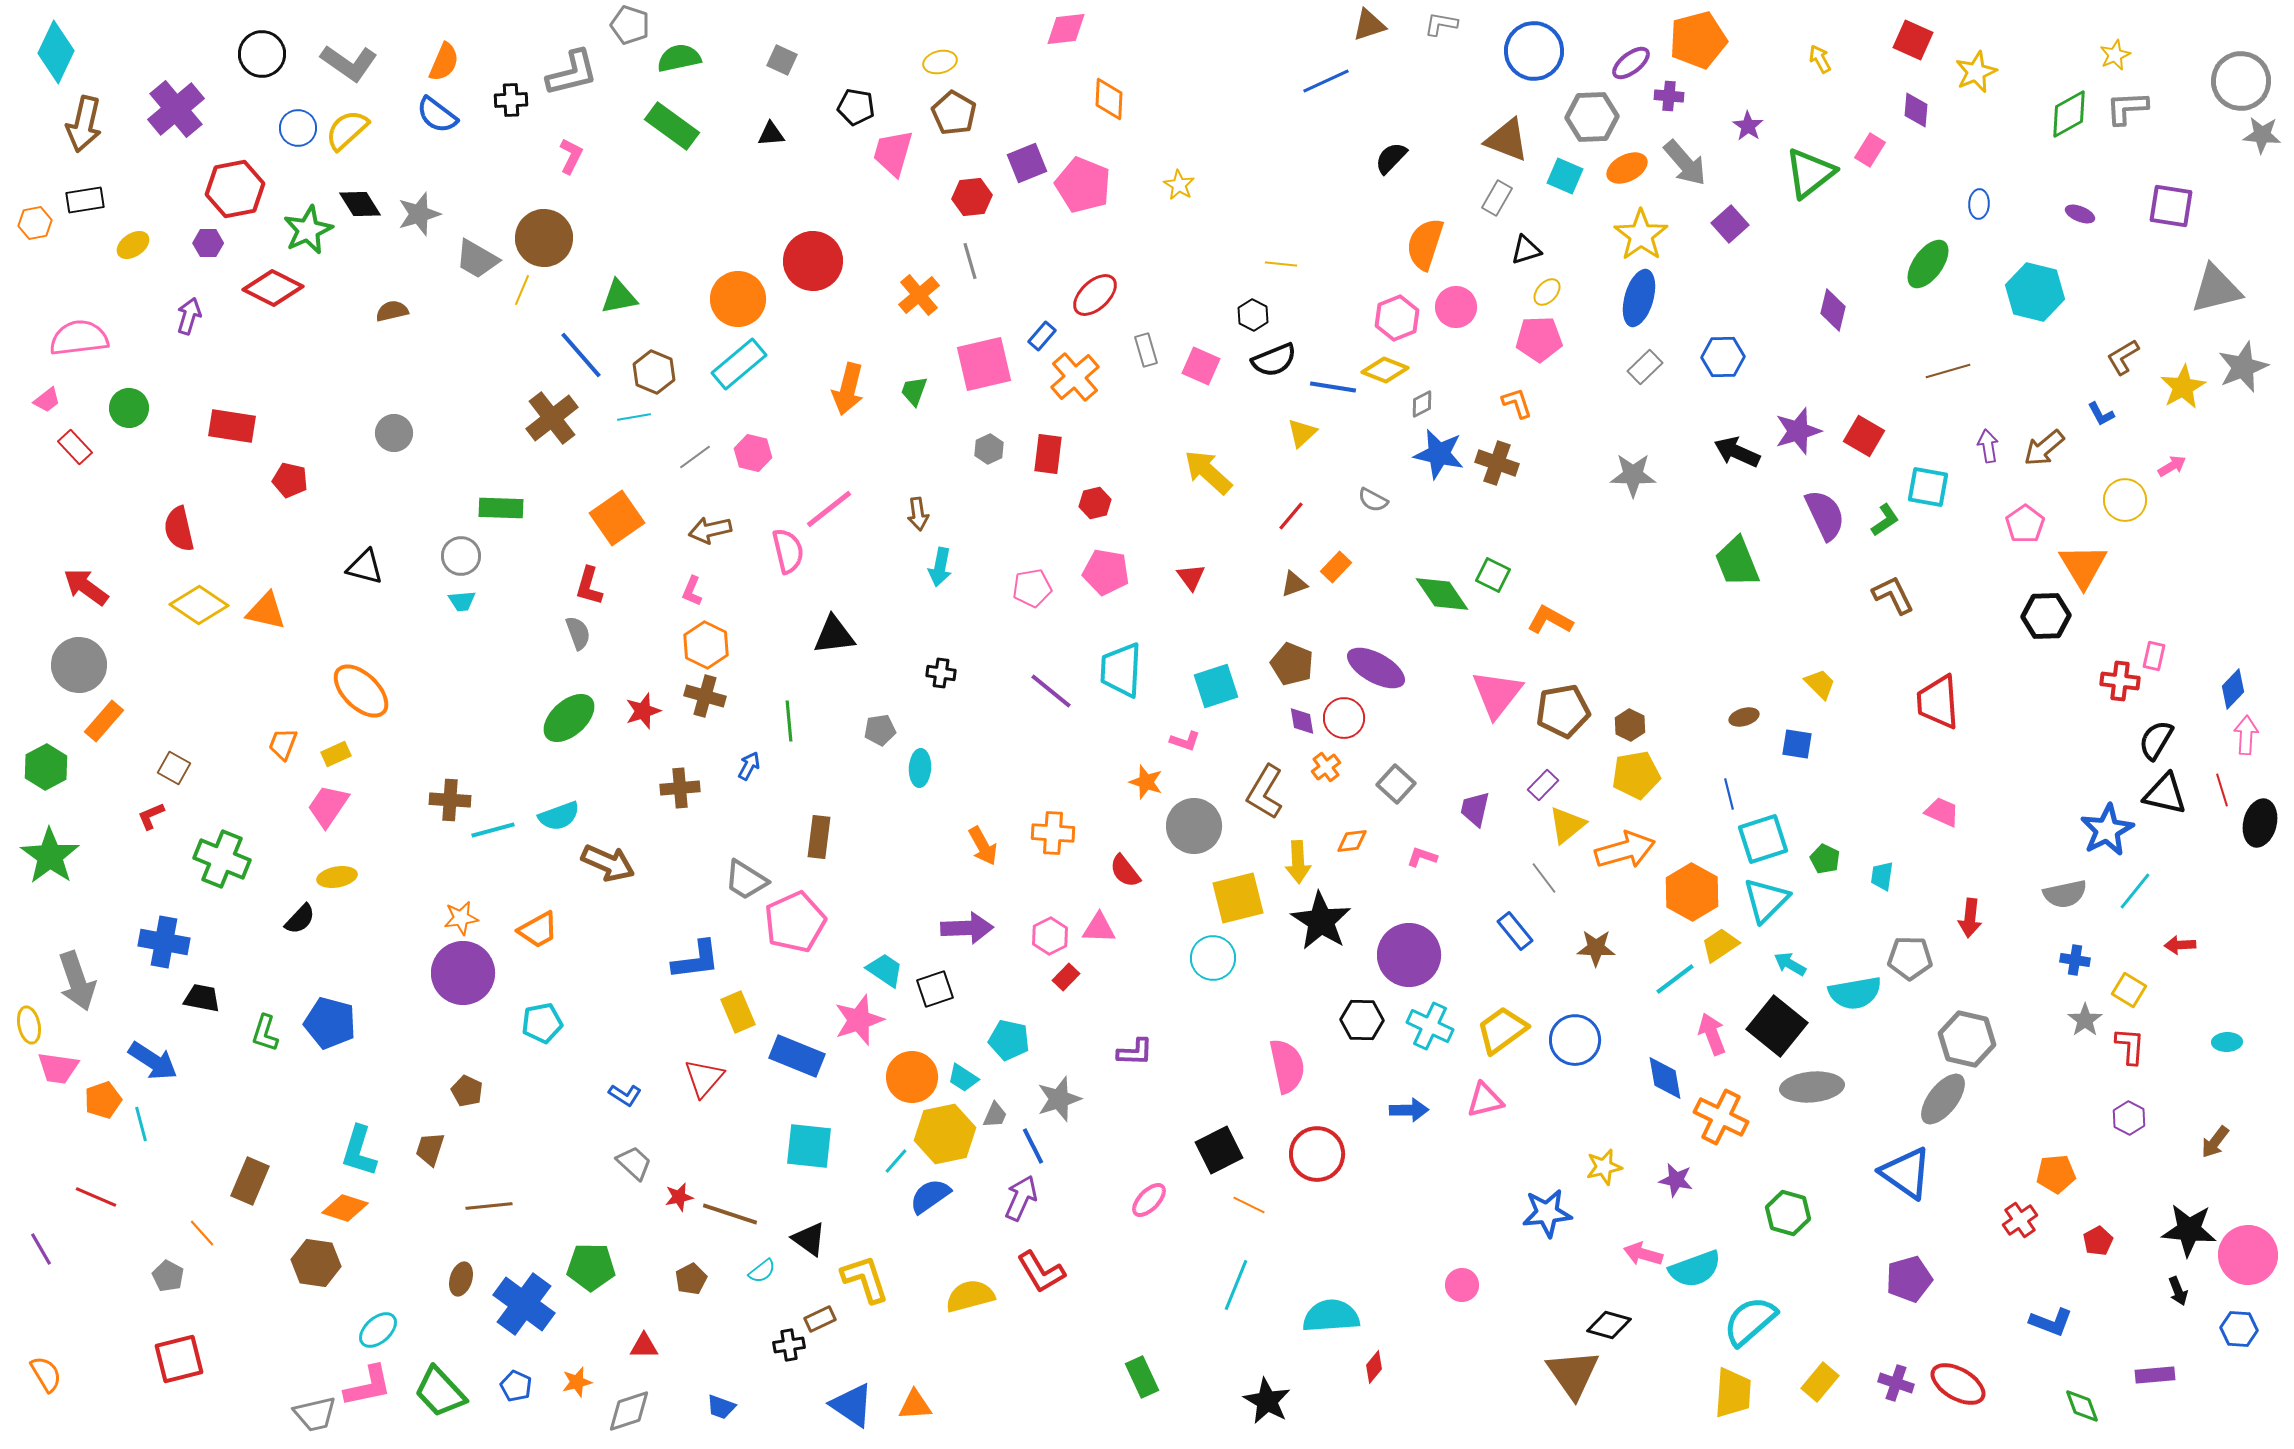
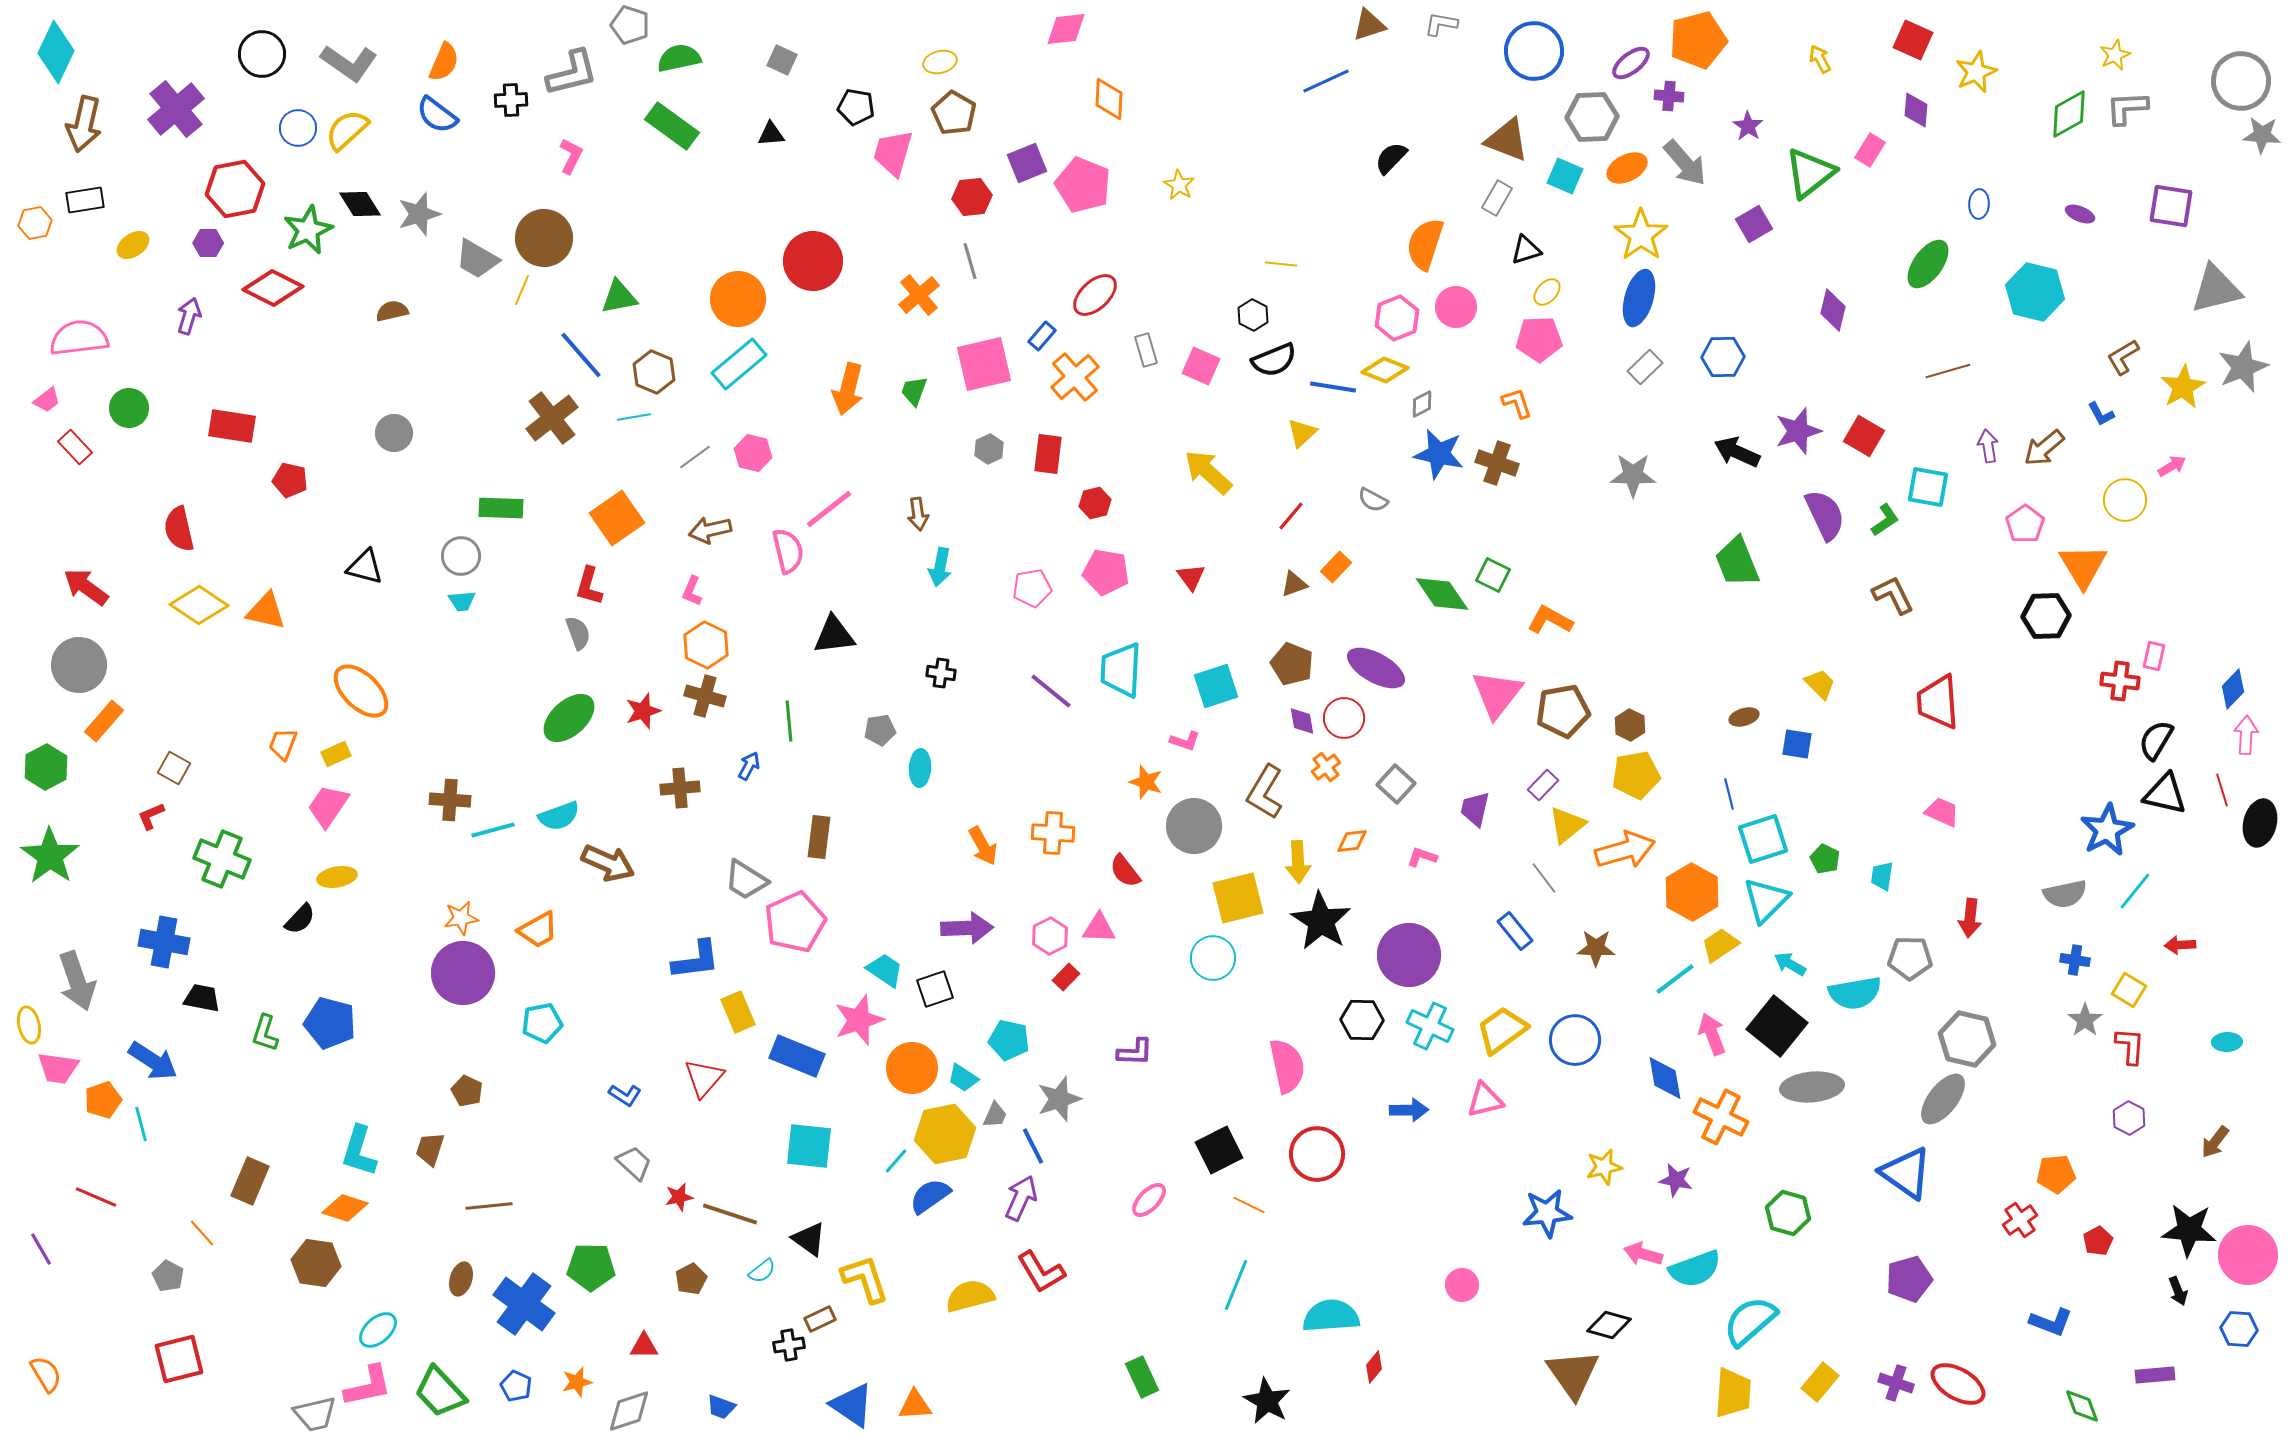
purple square at (1730, 224): moved 24 px right; rotated 12 degrees clockwise
orange circle at (912, 1077): moved 9 px up
